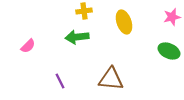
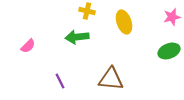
yellow cross: moved 3 px right; rotated 21 degrees clockwise
green ellipse: rotated 45 degrees counterclockwise
